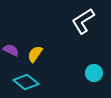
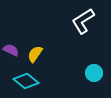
cyan diamond: moved 1 px up
